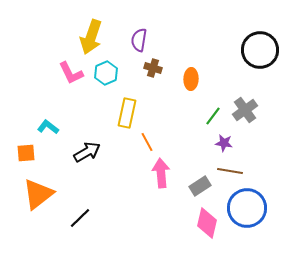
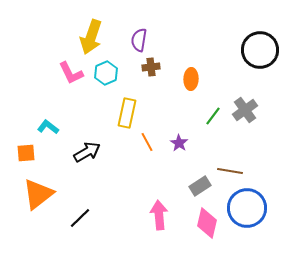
brown cross: moved 2 px left, 1 px up; rotated 24 degrees counterclockwise
purple star: moved 45 px left; rotated 24 degrees clockwise
pink arrow: moved 2 px left, 42 px down
